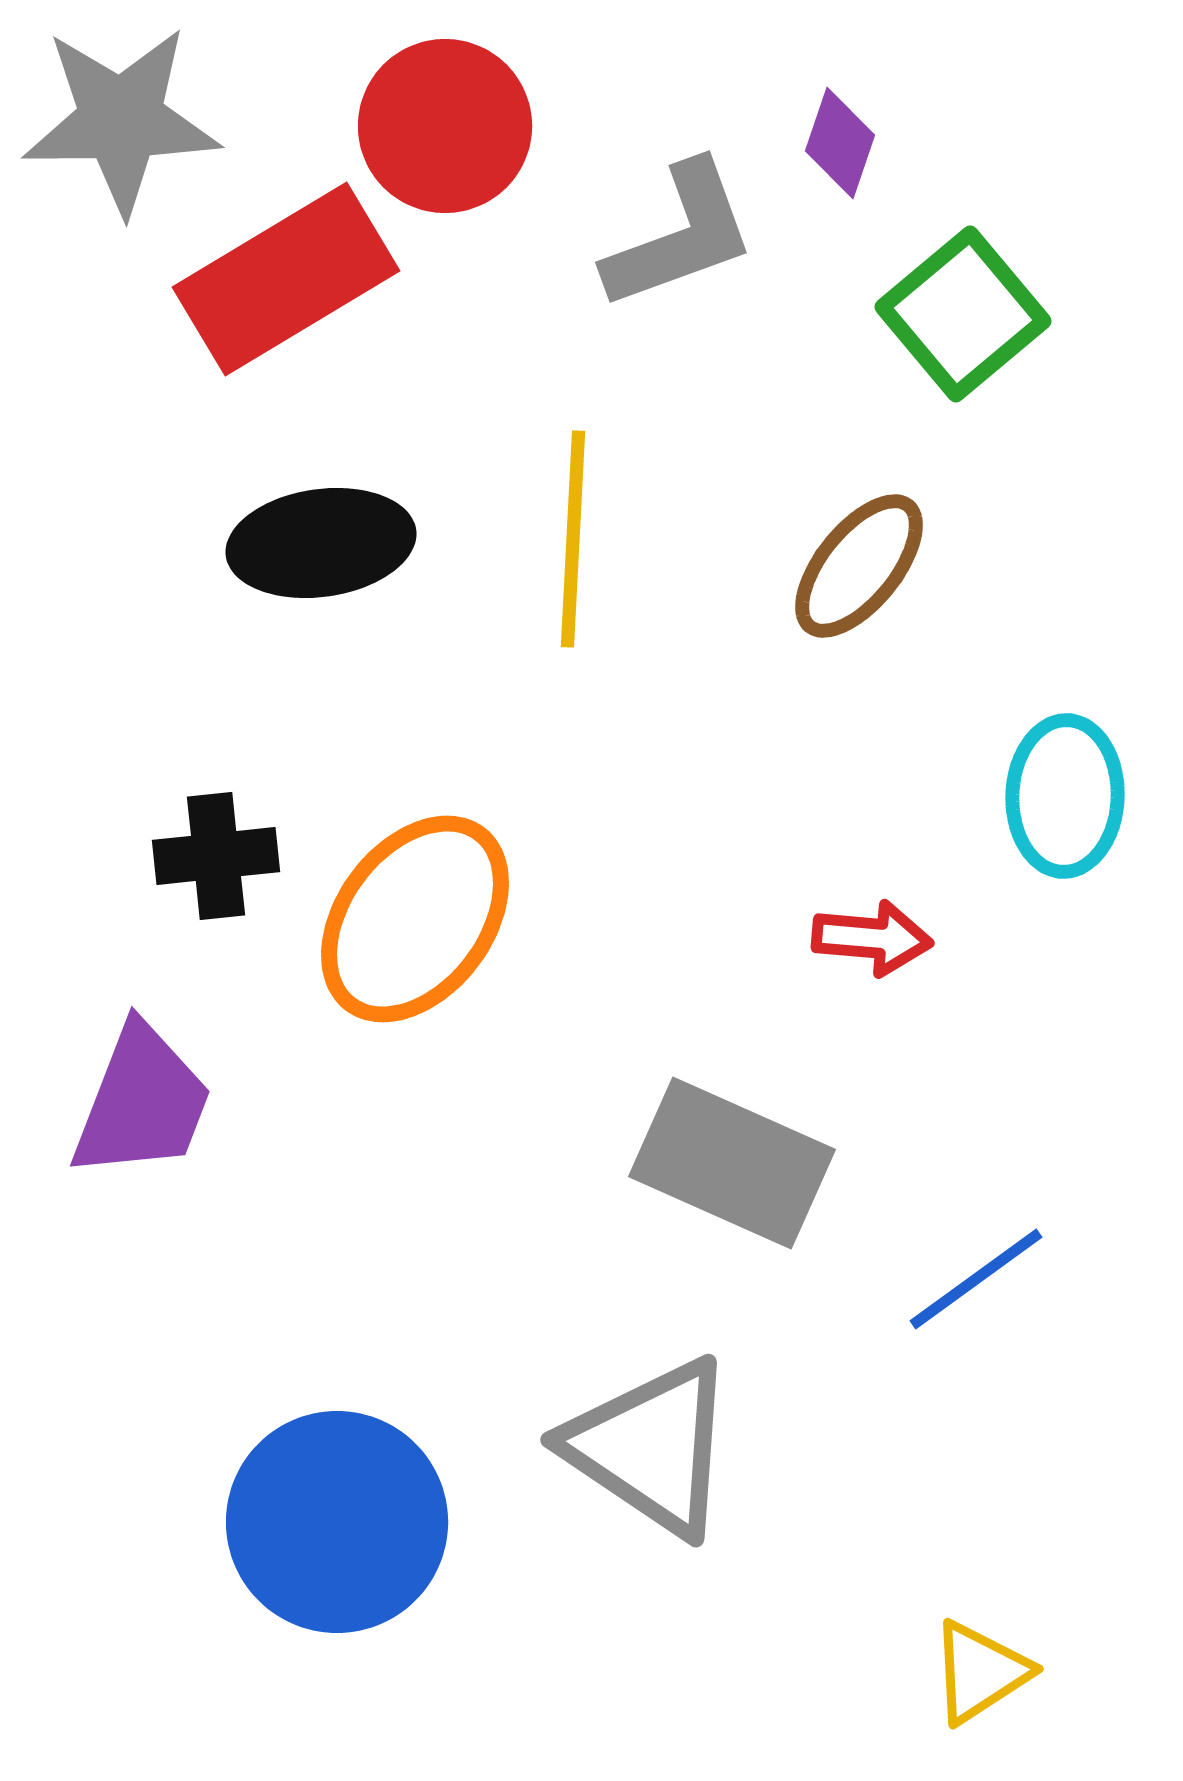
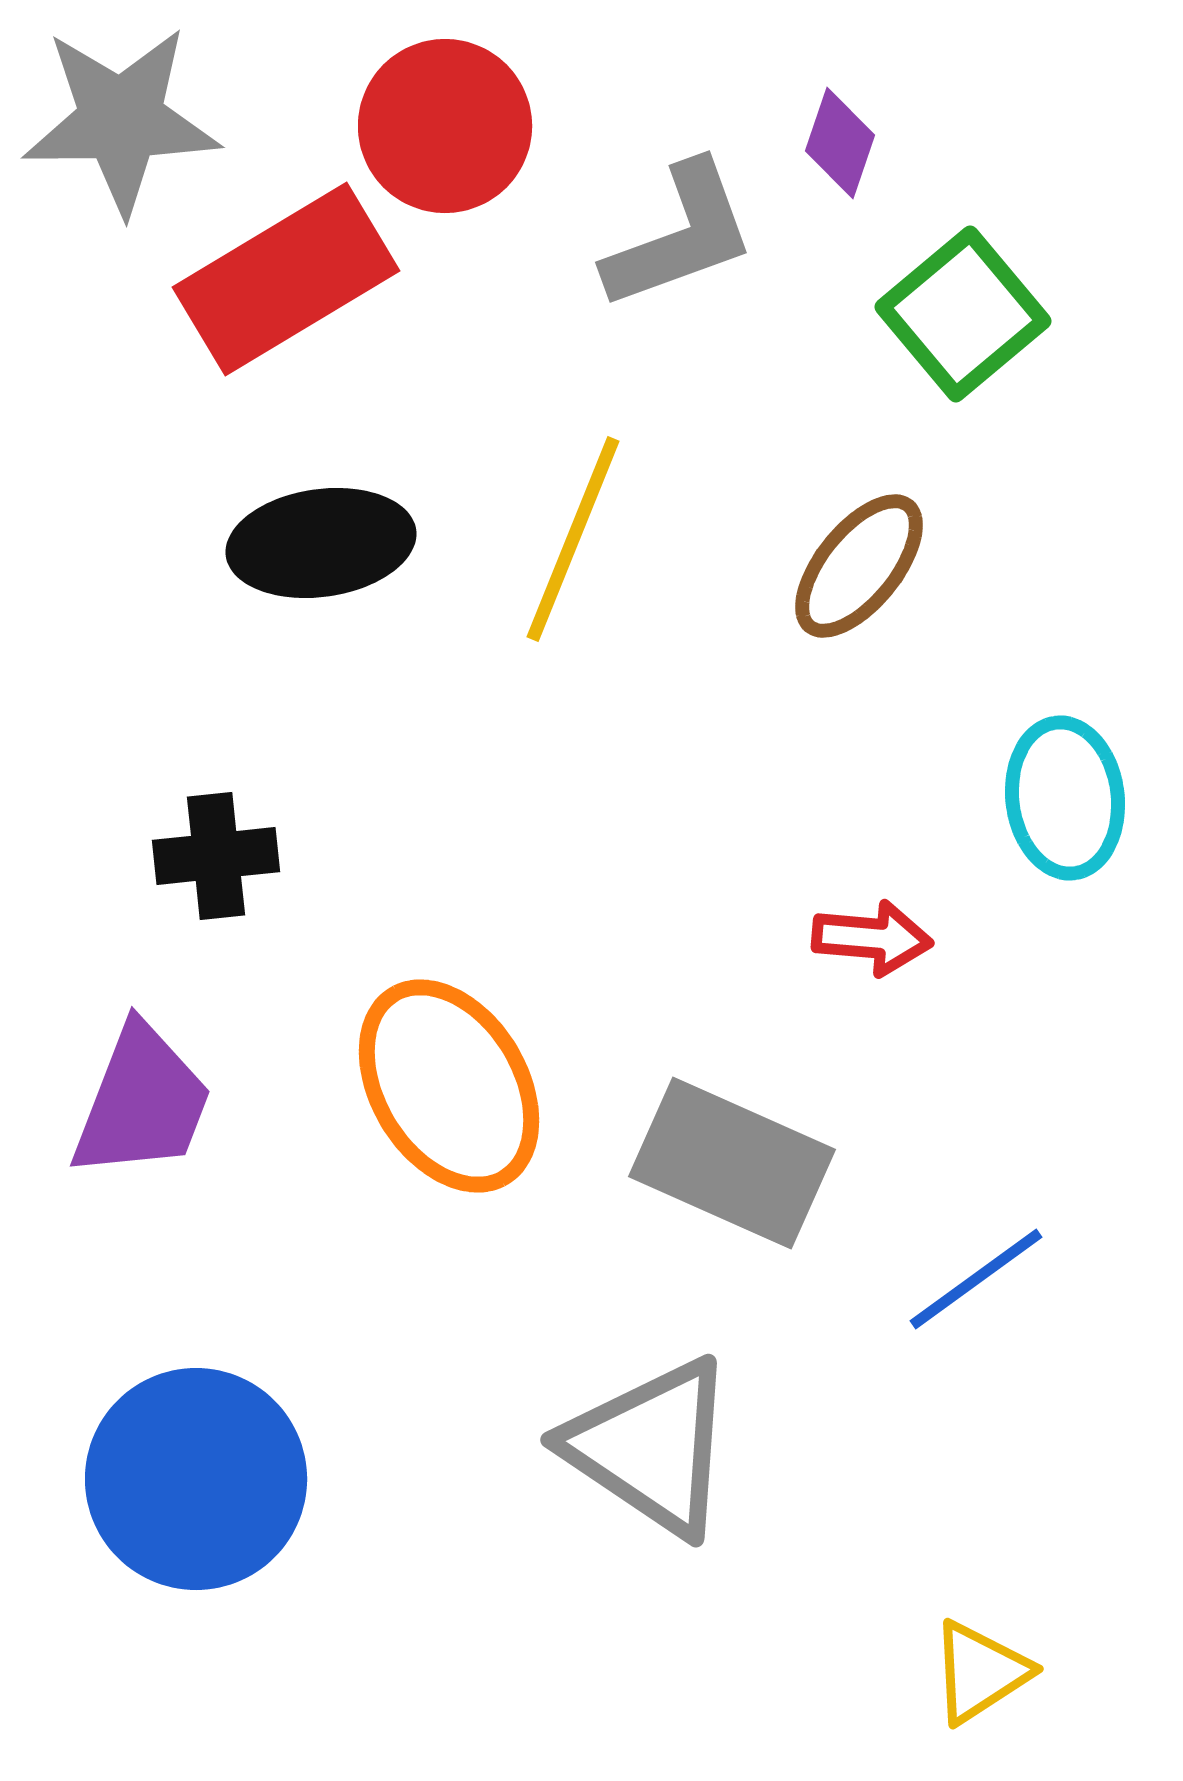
yellow line: rotated 19 degrees clockwise
cyan ellipse: moved 2 px down; rotated 9 degrees counterclockwise
orange ellipse: moved 34 px right, 167 px down; rotated 68 degrees counterclockwise
blue circle: moved 141 px left, 43 px up
